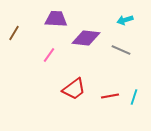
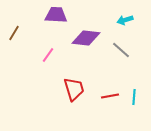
purple trapezoid: moved 4 px up
gray line: rotated 18 degrees clockwise
pink line: moved 1 px left
red trapezoid: rotated 70 degrees counterclockwise
cyan line: rotated 14 degrees counterclockwise
